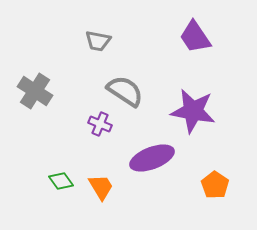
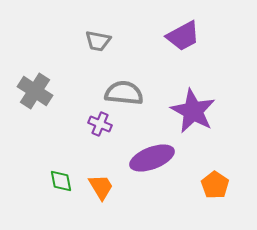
purple trapezoid: moved 12 px left, 1 px up; rotated 84 degrees counterclockwise
gray semicircle: moved 1 px left, 2 px down; rotated 27 degrees counterclockwise
purple star: rotated 18 degrees clockwise
green diamond: rotated 25 degrees clockwise
